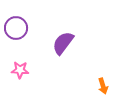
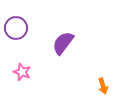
pink star: moved 2 px right, 2 px down; rotated 18 degrees clockwise
